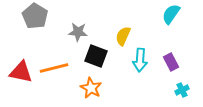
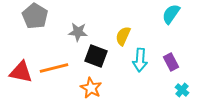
cyan cross: rotated 24 degrees counterclockwise
